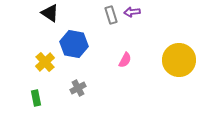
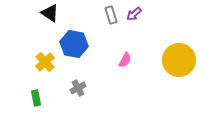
purple arrow: moved 2 px right, 2 px down; rotated 35 degrees counterclockwise
